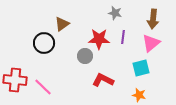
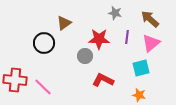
brown arrow: moved 3 px left; rotated 126 degrees clockwise
brown triangle: moved 2 px right, 1 px up
purple line: moved 4 px right
